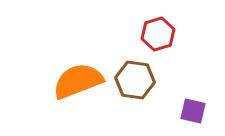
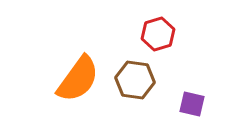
orange semicircle: moved 2 px up; rotated 147 degrees clockwise
purple square: moved 1 px left, 7 px up
